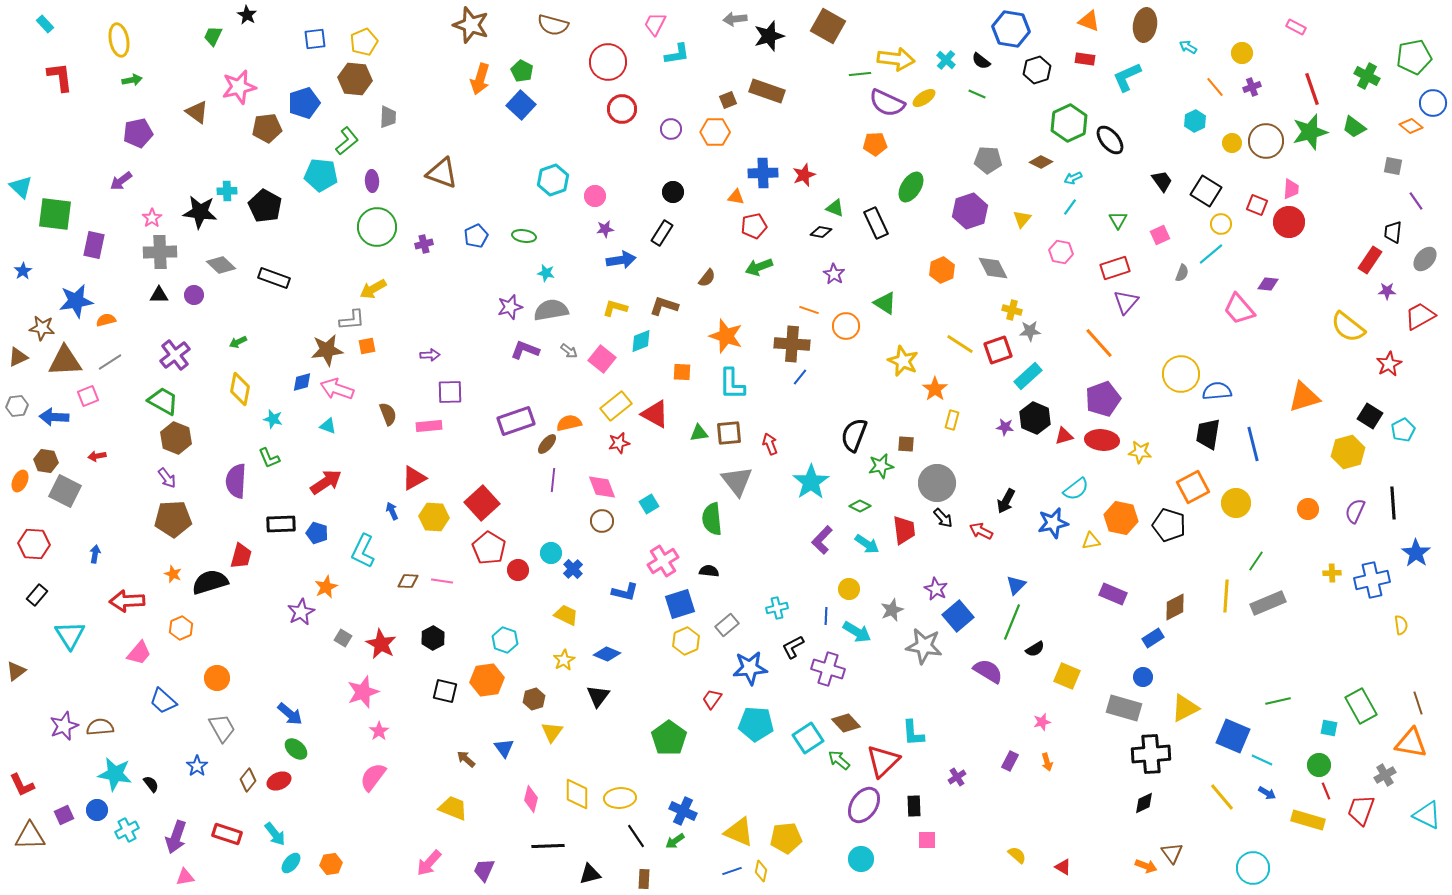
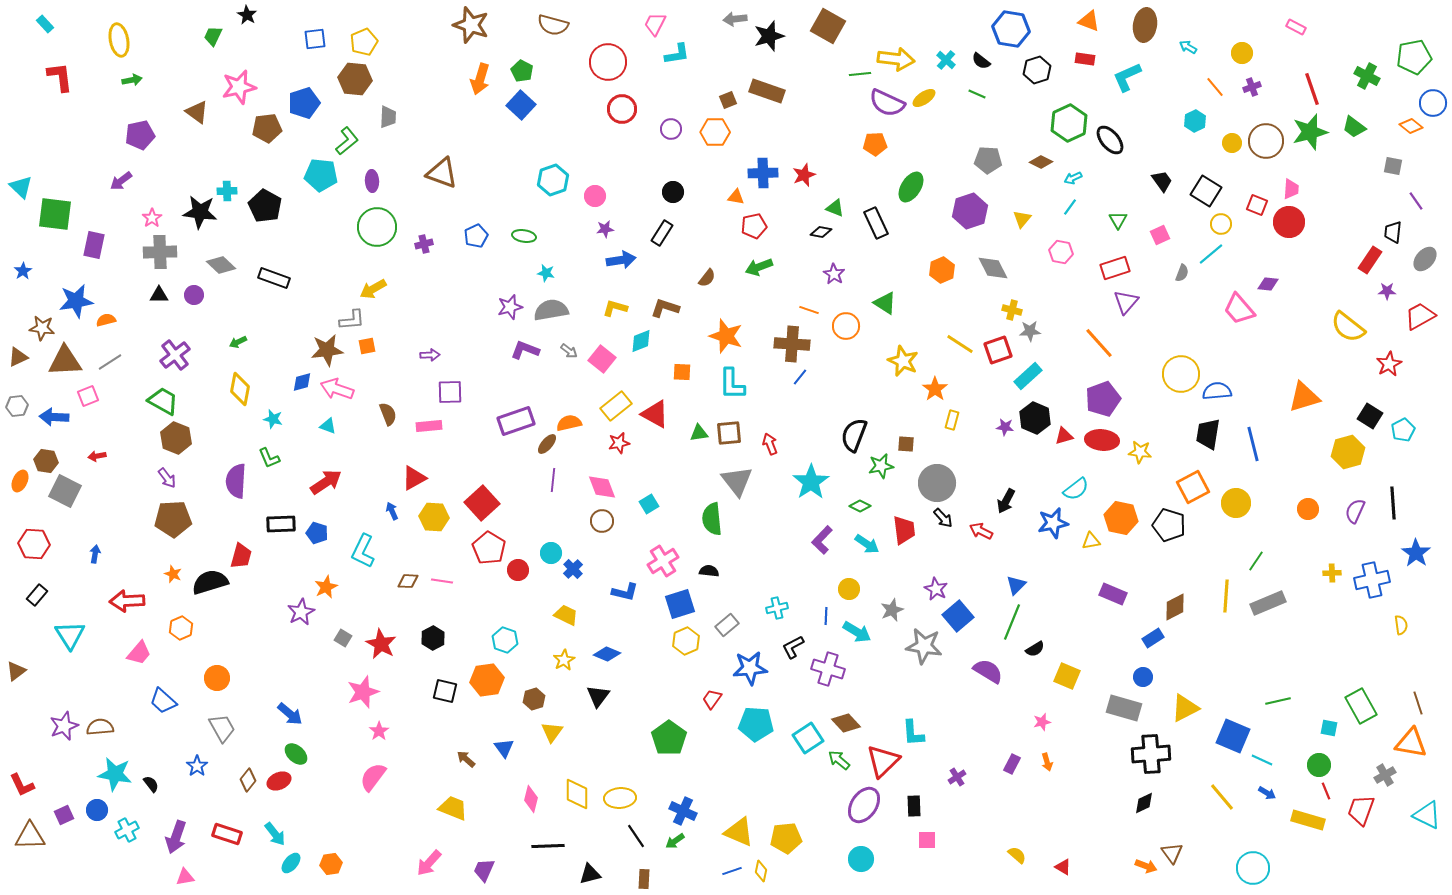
purple pentagon at (138, 133): moved 2 px right, 2 px down
brown L-shape at (664, 306): moved 1 px right, 2 px down
green ellipse at (296, 749): moved 5 px down
purple rectangle at (1010, 761): moved 2 px right, 3 px down
